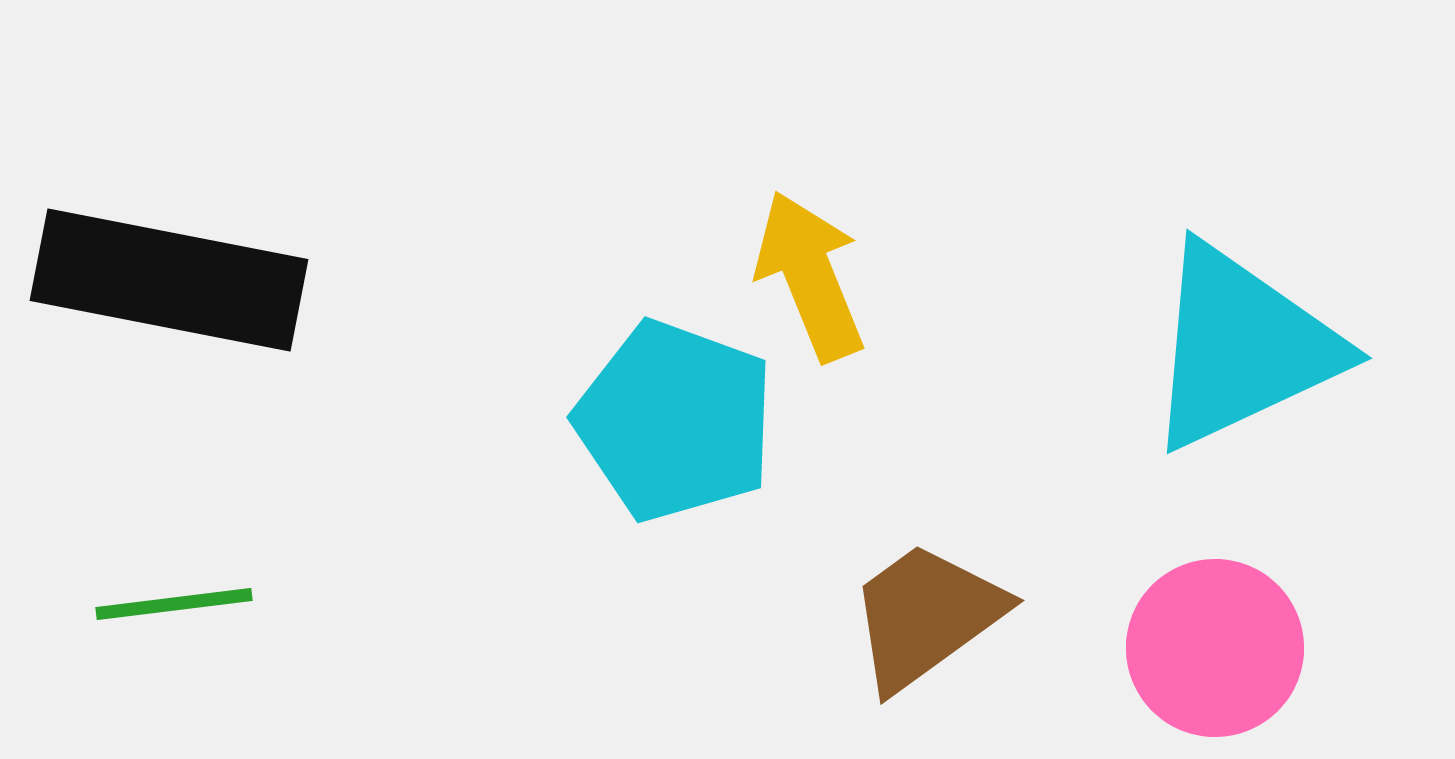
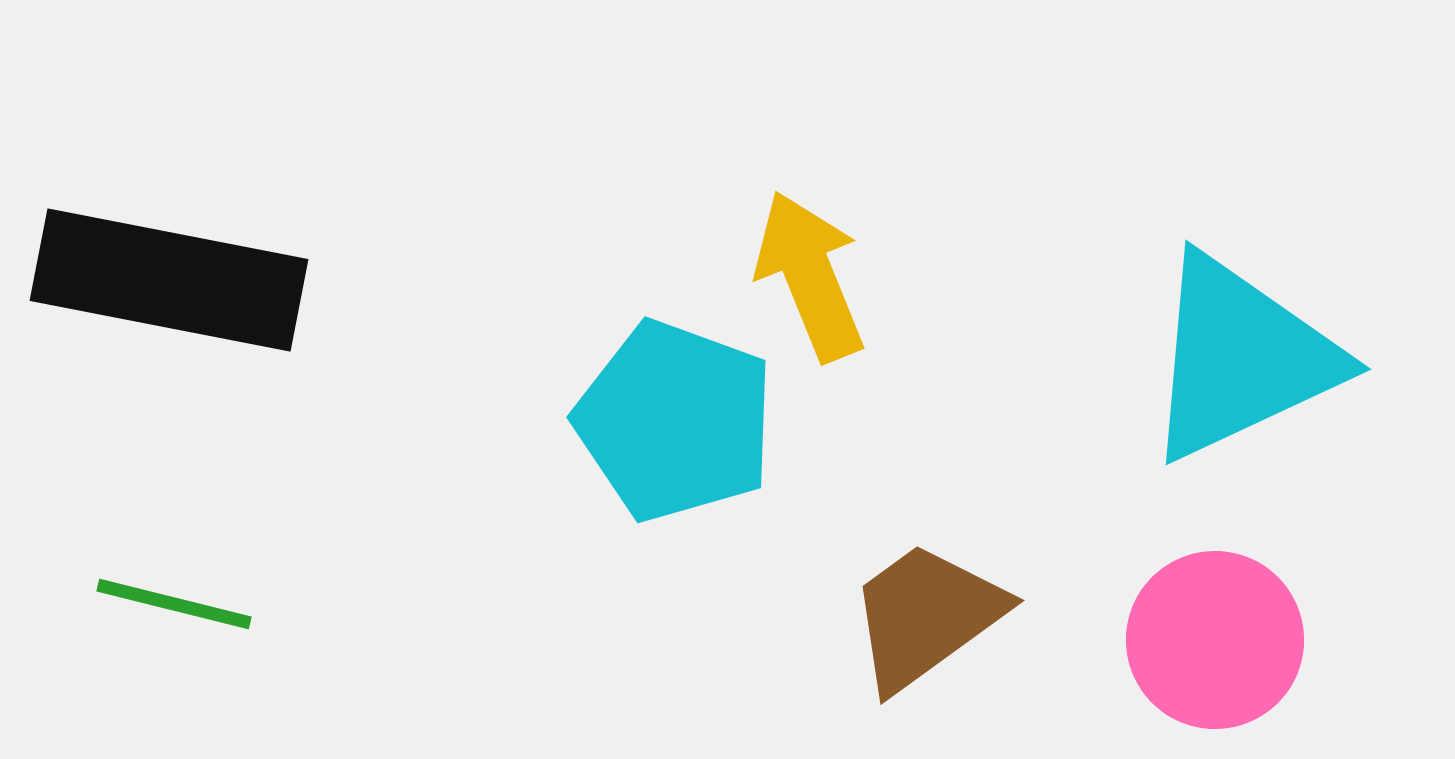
cyan triangle: moved 1 px left, 11 px down
green line: rotated 21 degrees clockwise
pink circle: moved 8 px up
